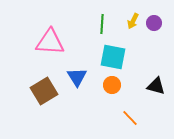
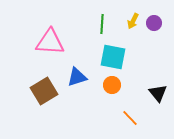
blue triangle: rotated 45 degrees clockwise
black triangle: moved 2 px right, 7 px down; rotated 36 degrees clockwise
